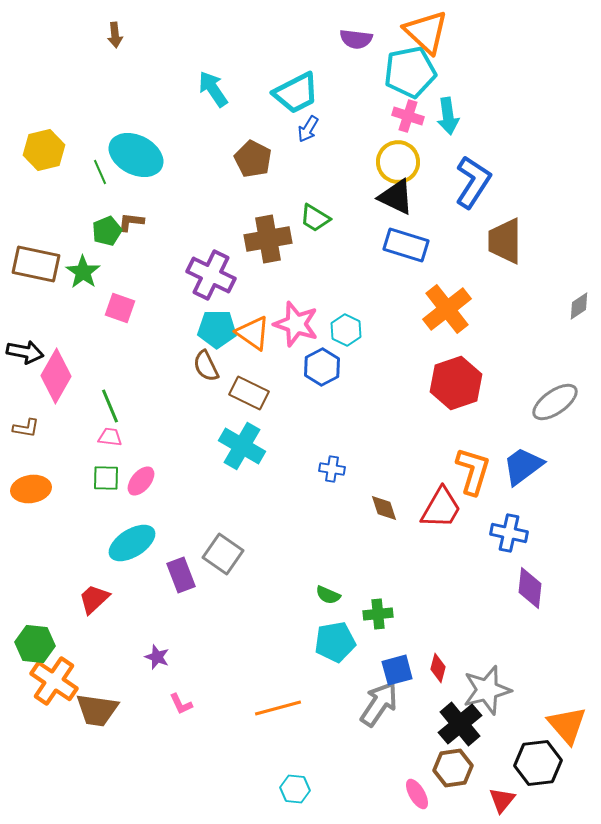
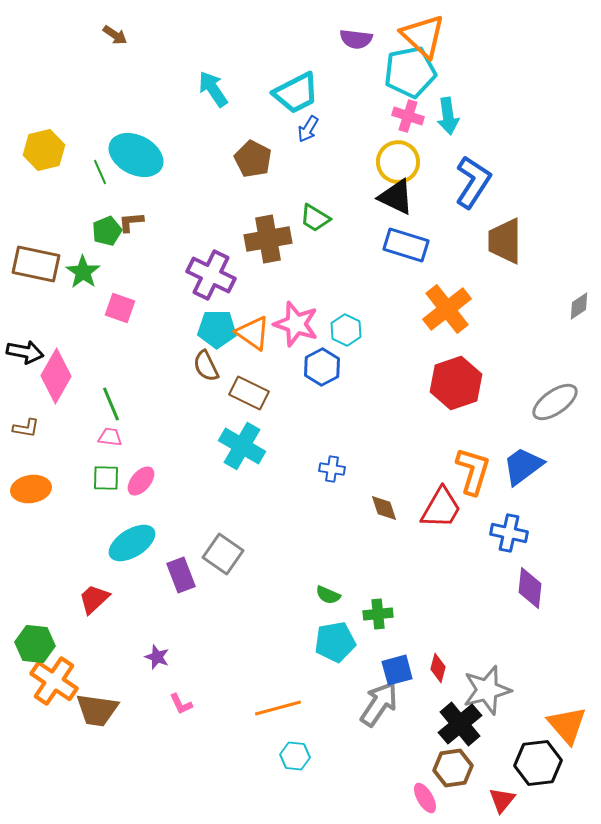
orange triangle at (426, 32): moved 3 px left, 4 px down
brown arrow at (115, 35): rotated 50 degrees counterclockwise
brown L-shape at (131, 222): rotated 12 degrees counterclockwise
green line at (110, 406): moved 1 px right, 2 px up
cyan hexagon at (295, 789): moved 33 px up
pink ellipse at (417, 794): moved 8 px right, 4 px down
